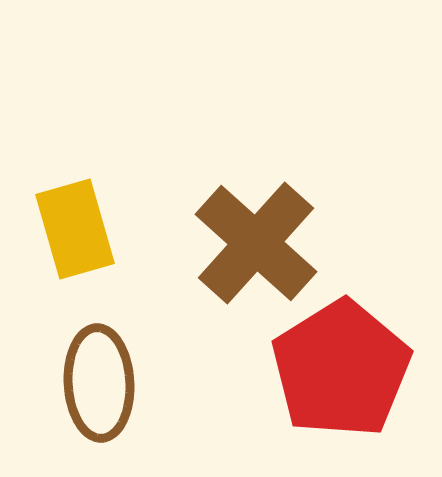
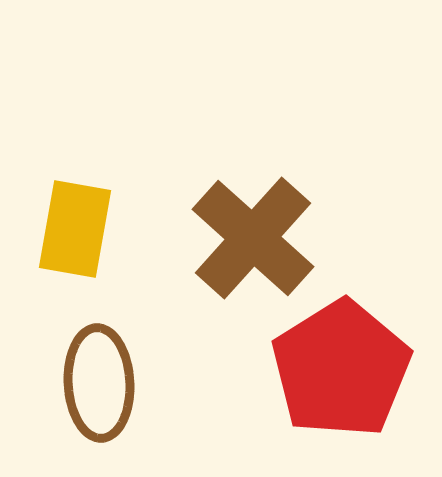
yellow rectangle: rotated 26 degrees clockwise
brown cross: moved 3 px left, 5 px up
